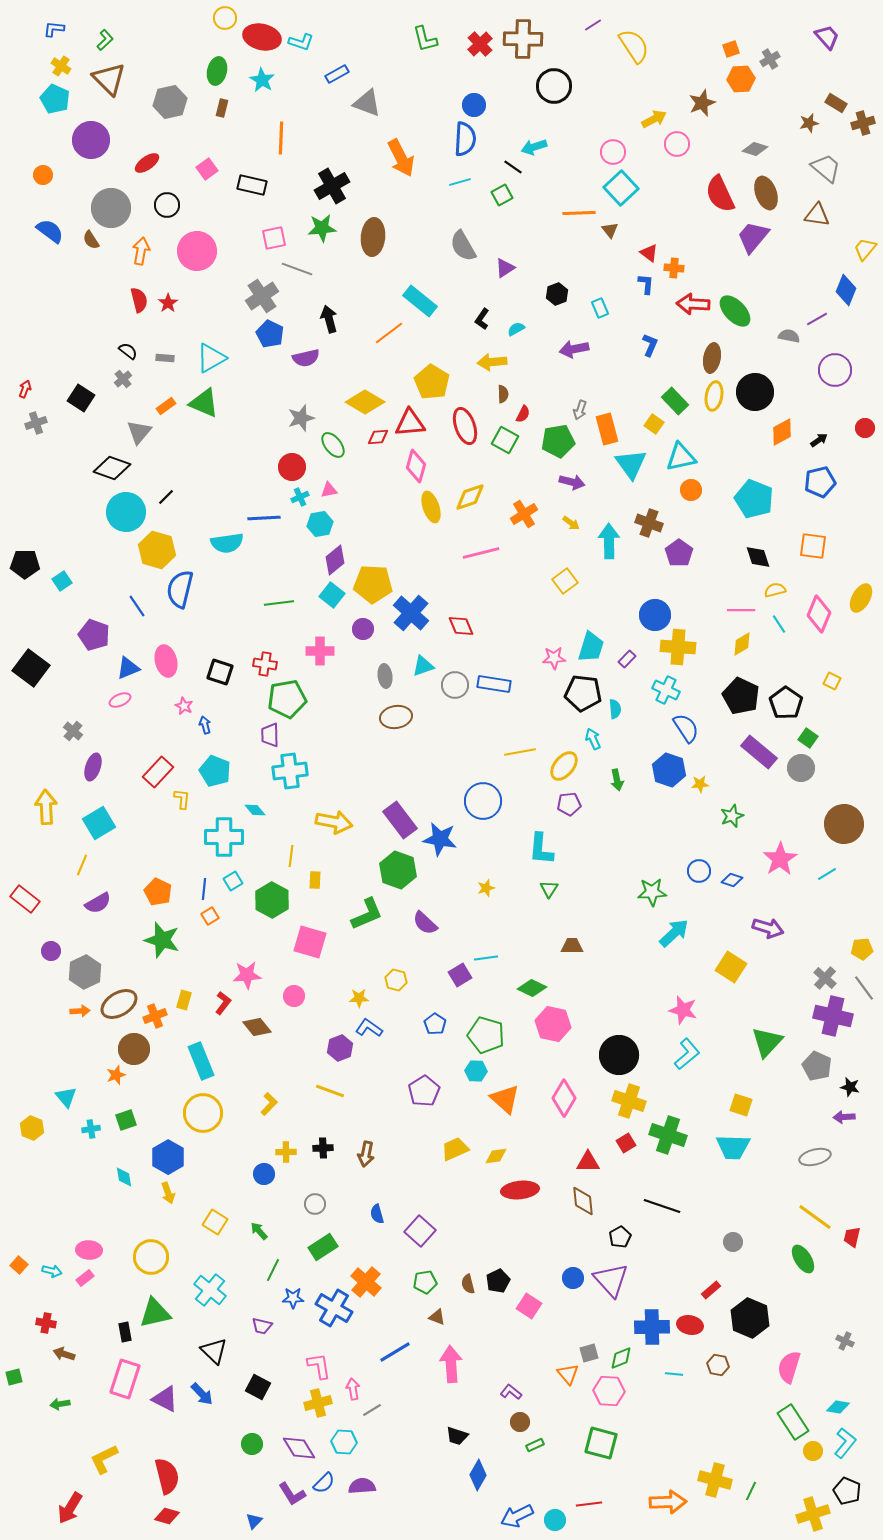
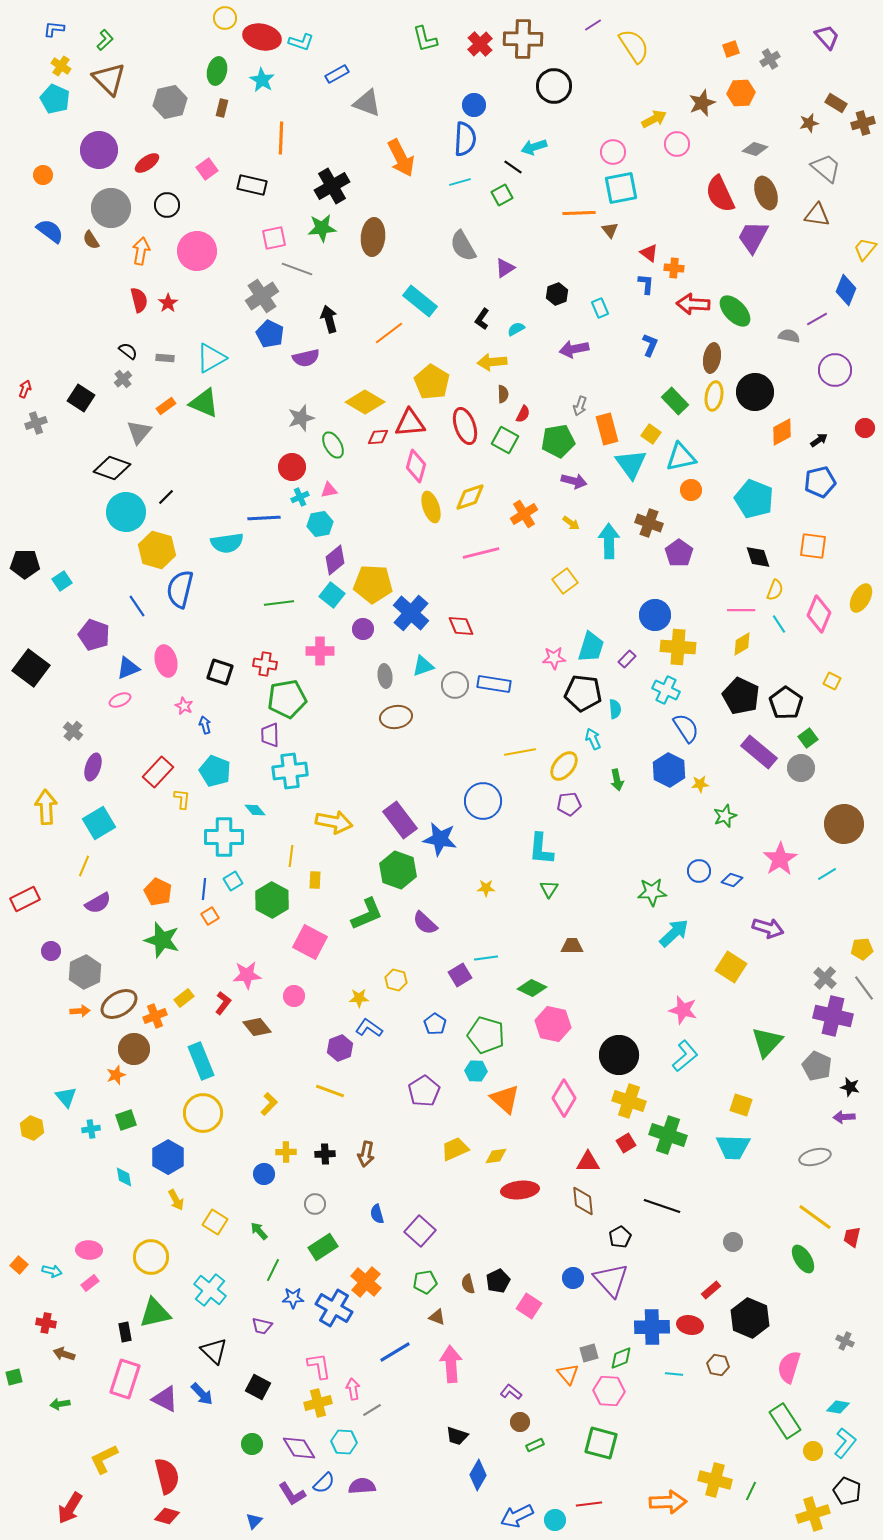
orange hexagon at (741, 79): moved 14 px down
purple circle at (91, 140): moved 8 px right, 10 px down
cyan square at (621, 188): rotated 32 degrees clockwise
purple trapezoid at (753, 237): rotated 12 degrees counterclockwise
gray arrow at (580, 410): moved 4 px up
yellow square at (654, 424): moved 3 px left, 10 px down
green ellipse at (333, 445): rotated 8 degrees clockwise
purple arrow at (572, 482): moved 2 px right, 1 px up
yellow semicircle at (775, 590): rotated 125 degrees clockwise
green square at (808, 738): rotated 18 degrees clockwise
blue hexagon at (669, 770): rotated 8 degrees clockwise
green star at (732, 816): moved 7 px left
yellow line at (82, 865): moved 2 px right, 1 px down
yellow star at (486, 888): rotated 18 degrees clockwise
red rectangle at (25, 899): rotated 64 degrees counterclockwise
pink square at (310, 942): rotated 12 degrees clockwise
yellow rectangle at (184, 1000): moved 2 px up; rotated 36 degrees clockwise
cyan L-shape at (687, 1054): moved 2 px left, 2 px down
black cross at (323, 1148): moved 2 px right, 6 px down
yellow arrow at (168, 1193): moved 8 px right, 7 px down; rotated 10 degrees counterclockwise
pink rectangle at (85, 1278): moved 5 px right, 5 px down
green rectangle at (793, 1422): moved 8 px left, 1 px up
